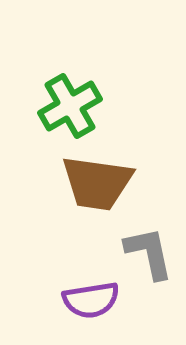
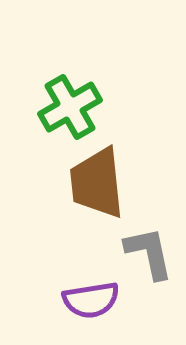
green cross: moved 1 px down
brown trapezoid: rotated 76 degrees clockwise
